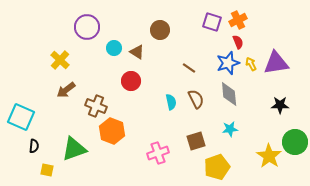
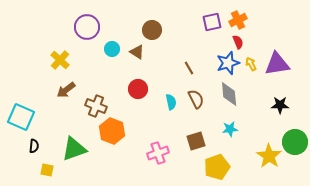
purple square: rotated 30 degrees counterclockwise
brown circle: moved 8 px left
cyan circle: moved 2 px left, 1 px down
purple triangle: moved 1 px right, 1 px down
brown line: rotated 24 degrees clockwise
red circle: moved 7 px right, 8 px down
